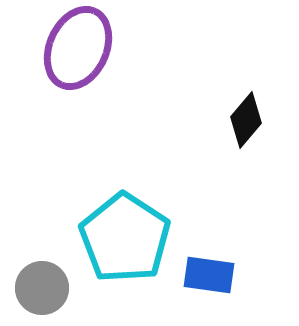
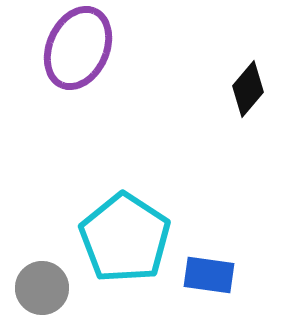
black diamond: moved 2 px right, 31 px up
